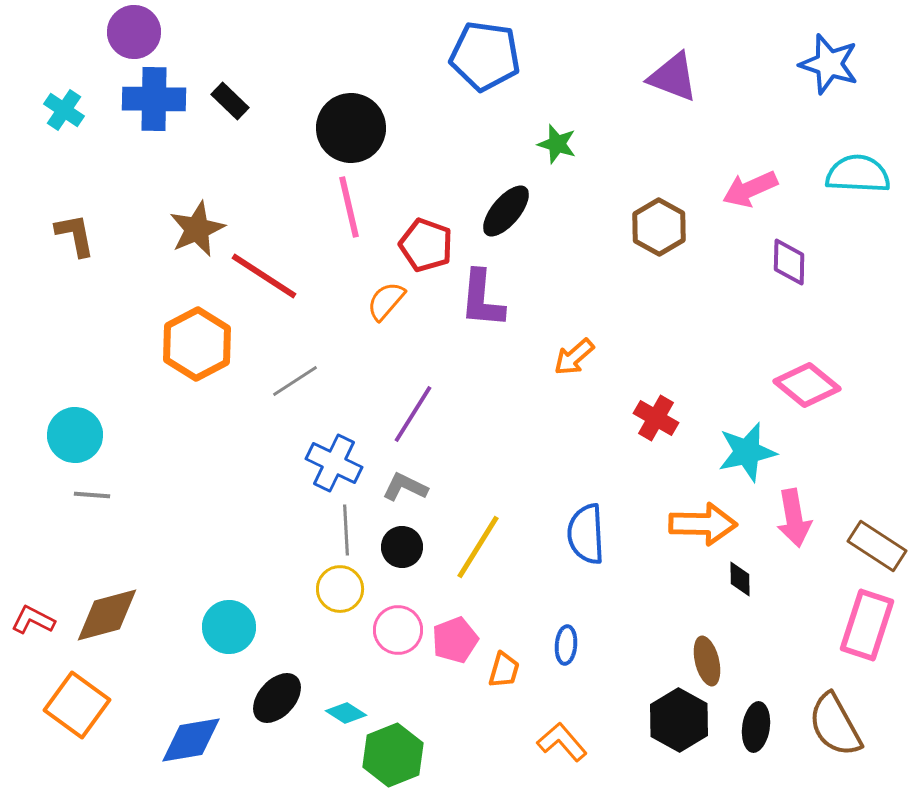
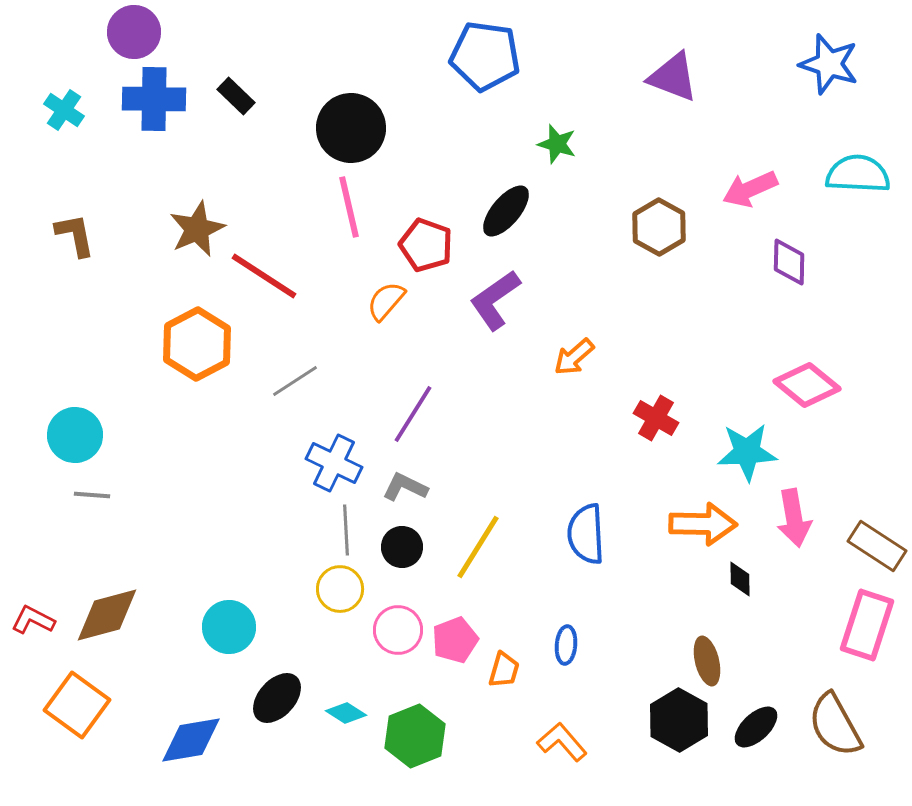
black rectangle at (230, 101): moved 6 px right, 5 px up
purple L-shape at (482, 299): moved 13 px right, 1 px down; rotated 50 degrees clockwise
cyan star at (747, 452): rotated 10 degrees clockwise
black ellipse at (756, 727): rotated 39 degrees clockwise
green hexagon at (393, 755): moved 22 px right, 19 px up
